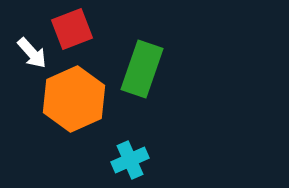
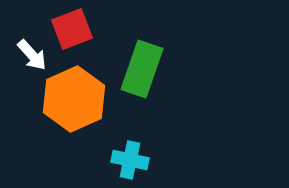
white arrow: moved 2 px down
cyan cross: rotated 36 degrees clockwise
